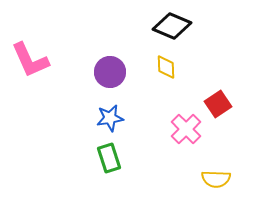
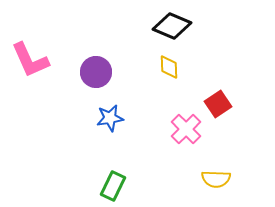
yellow diamond: moved 3 px right
purple circle: moved 14 px left
green rectangle: moved 4 px right, 28 px down; rotated 44 degrees clockwise
